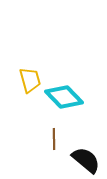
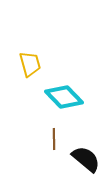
yellow trapezoid: moved 16 px up
black semicircle: moved 1 px up
